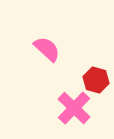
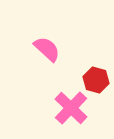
pink cross: moved 3 px left
